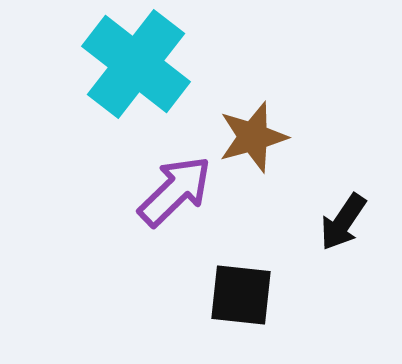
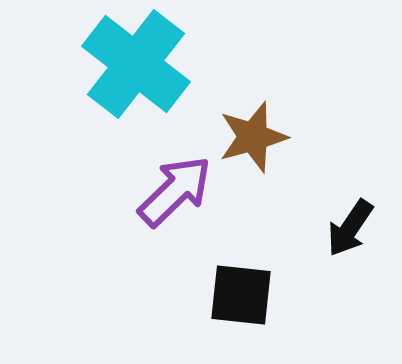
black arrow: moved 7 px right, 6 px down
